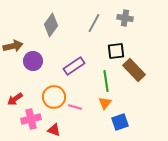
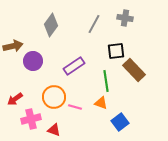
gray line: moved 1 px down
orange triangle: moved 4 px left; rotated 48 degrees counterclockwise
blue square: rotated 18 degrees counterclockwise
